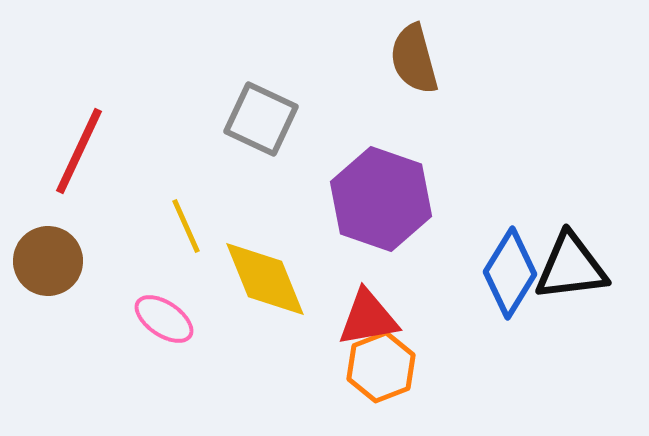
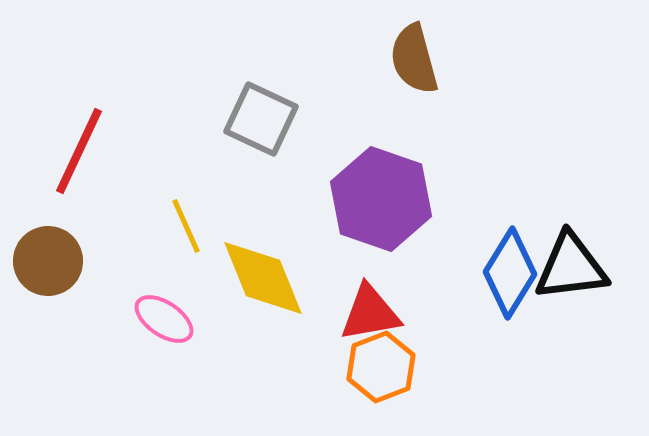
yellow diamond: moved 2 px left, 1 px up
red triangle: moved 2 px right, 5 px up
